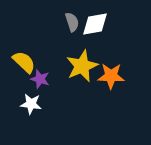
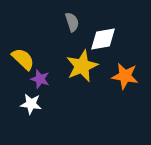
white diamond: moved 8 px right, 15 px down
yellow semicircle: moved 1 px left, 3 px up
orange star: moved 14 px right; rotated 8 degrees clockwise
